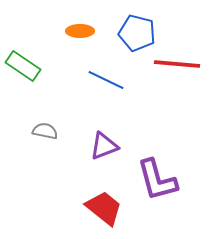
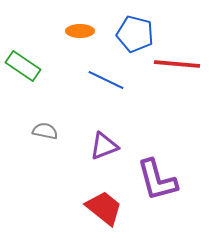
blue pentagon: moved 2 px left, 1 px down
